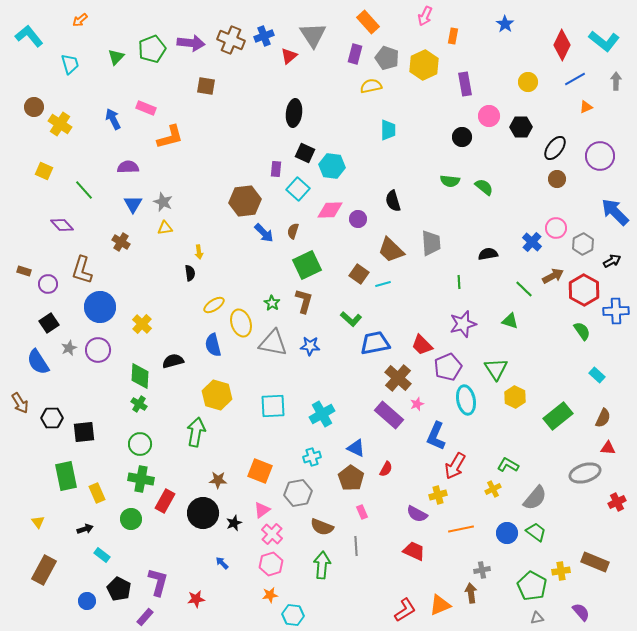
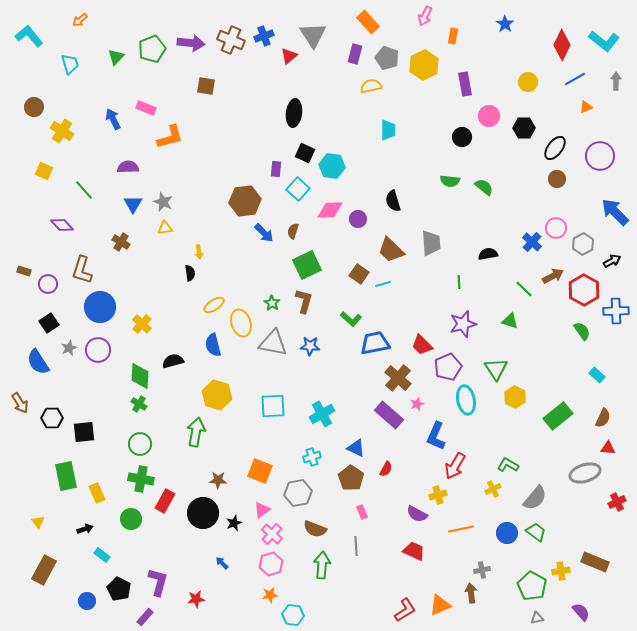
yellow cross at (60, 124): moved 2 px right, 7 px down
black hexagon at (521, 127): moved 3 px right, 1 px down
brown semicircle at (322, 527): moved 7 px left, 2 px down
